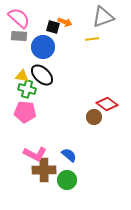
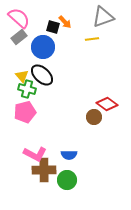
orange arrow: rotated 24 degrees clockwise
gray rectangle: moved 1 px down; rotated 42 degrees counterclockwise
yellow triangle: rotated 40 degrees clockwise
pink pentagon: rotated 20 degrees counterclockwise
blue semicircle: rotated 140 degrees clockwise
